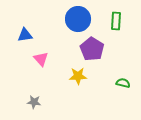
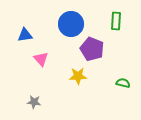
blue circle: moved 7 px left, 5 px down
purple pentagon: rotated 10 degrees counterclockwise
